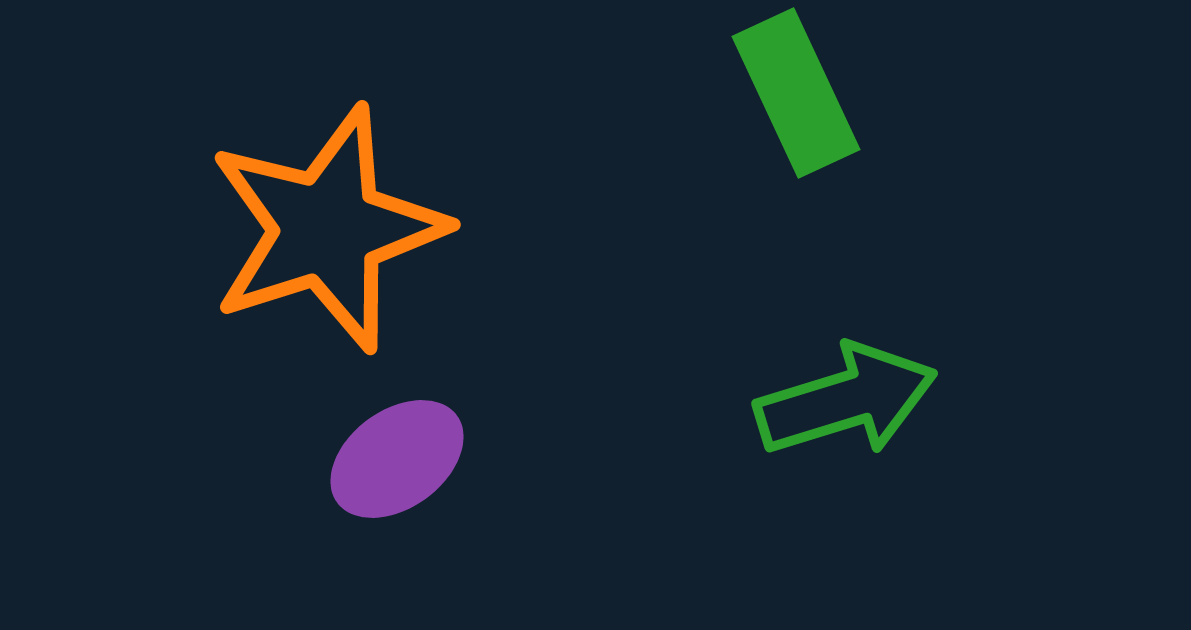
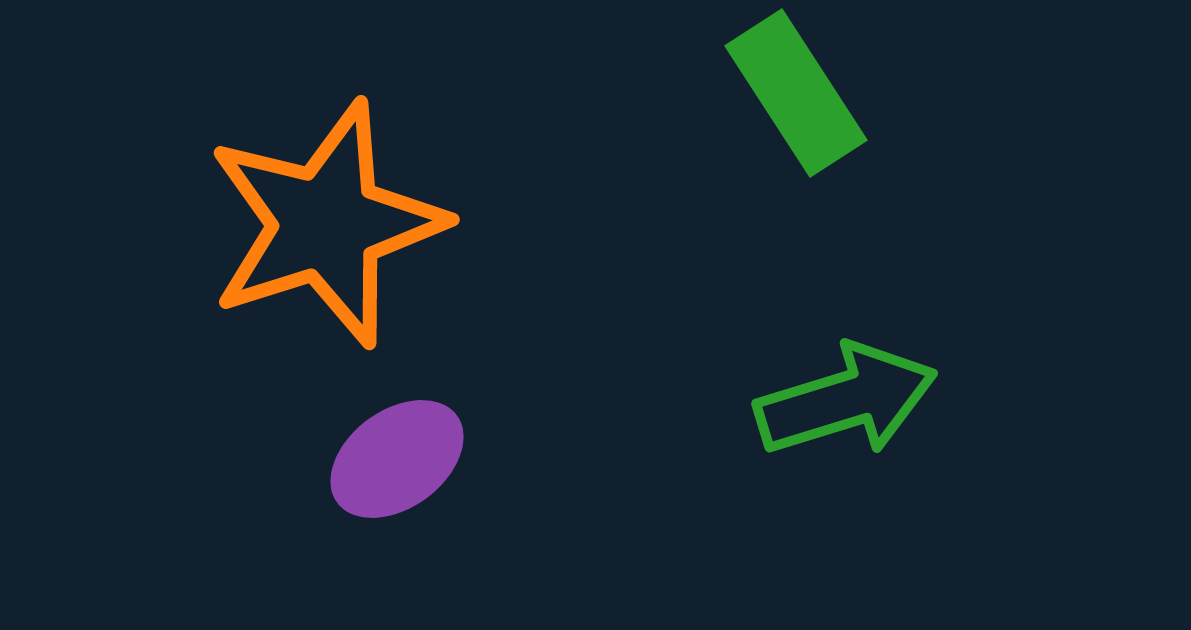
green rectangle: rotated 8 degrees counterclockwise
orange star: moved 1 px left, 5 px up
